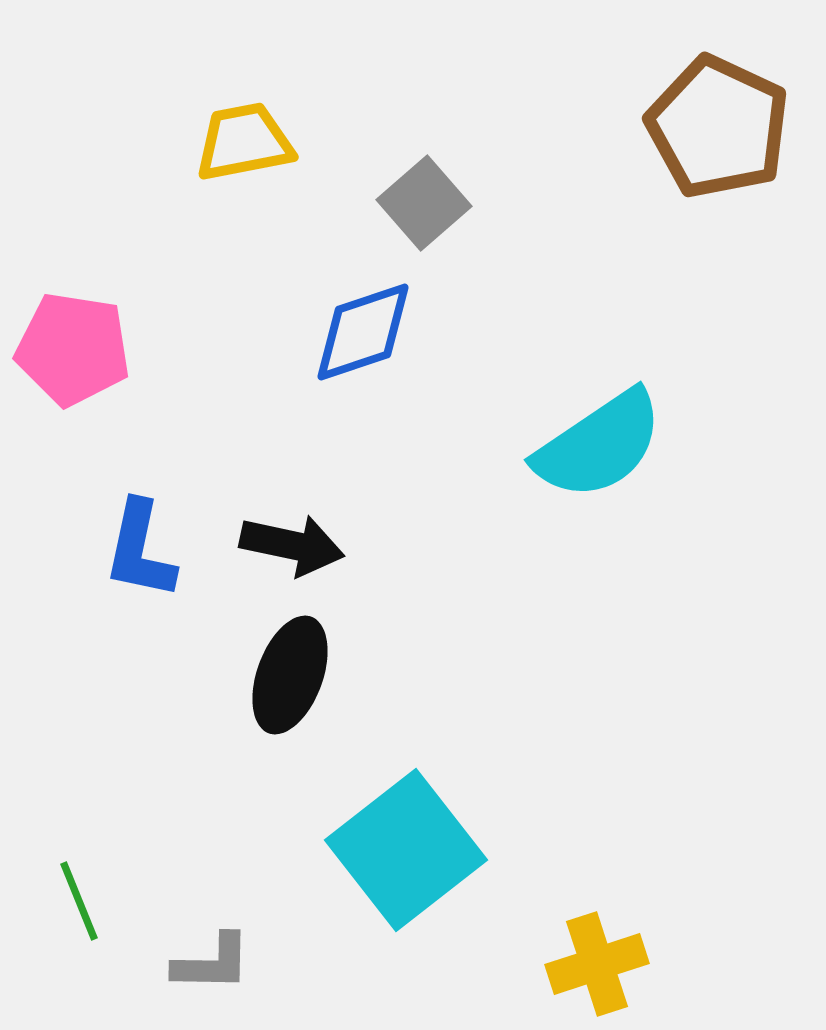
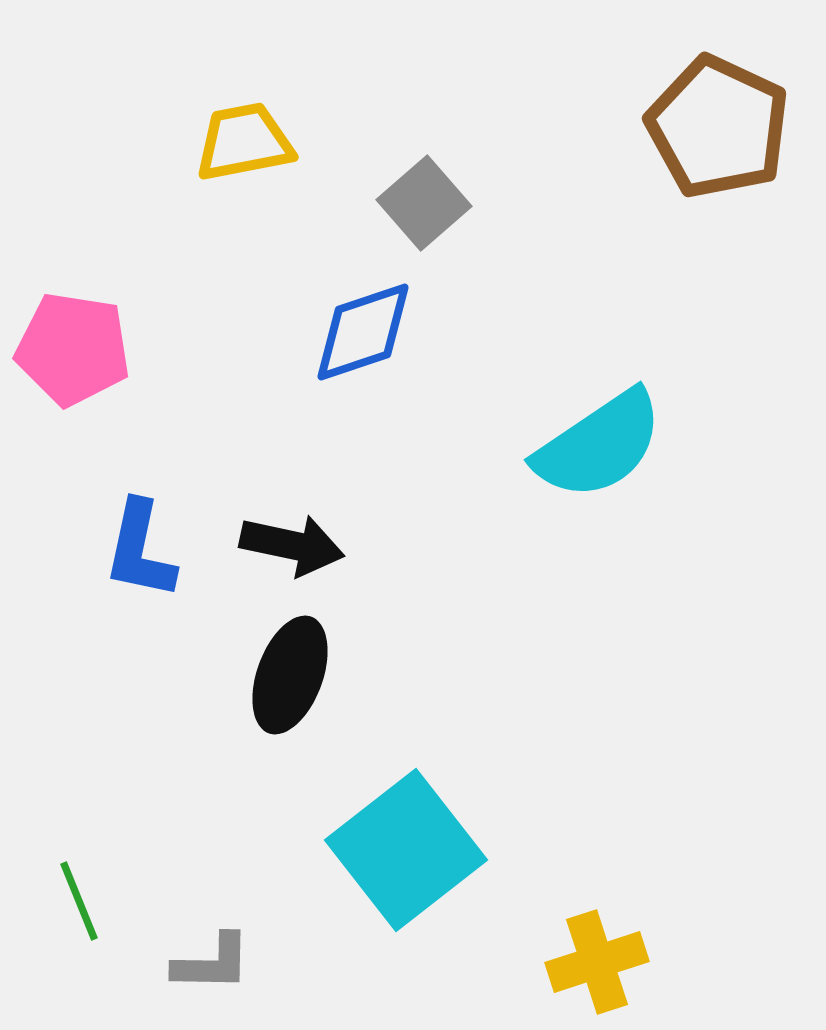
yellow cross: moved 2 px up
